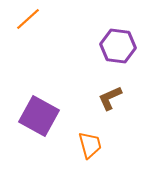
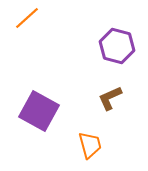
orange line: moved 1 px left, 1 px up
purple hexagon: moved 1 px left; rotated 8 degrees clockwise
purple square: moved 5 px up
